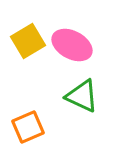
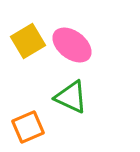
pink ellipse: rotated 9 degrees clockwise
green triangle: moved 11 px left, 1 px down
